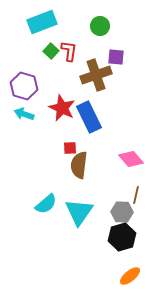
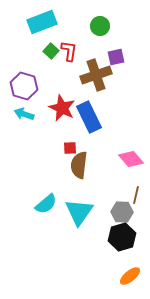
purple square: rotated 18 degrees counterclockwise
